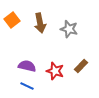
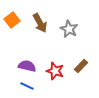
brown arrow: rotated 18 degrees counterclockwise
gray star: rotated 12 degrees clockwise
